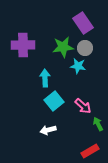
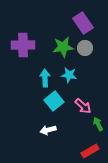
cyan star: moved 9 px left, 9 px down
